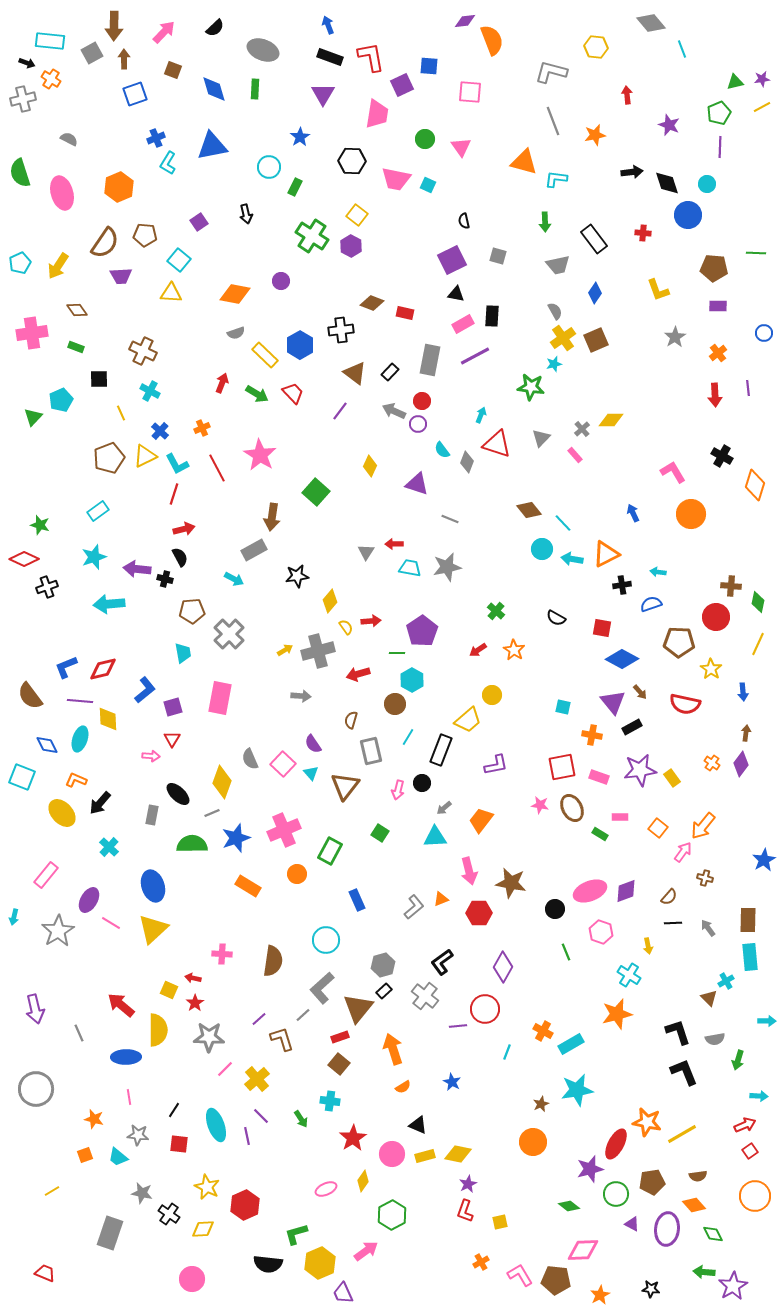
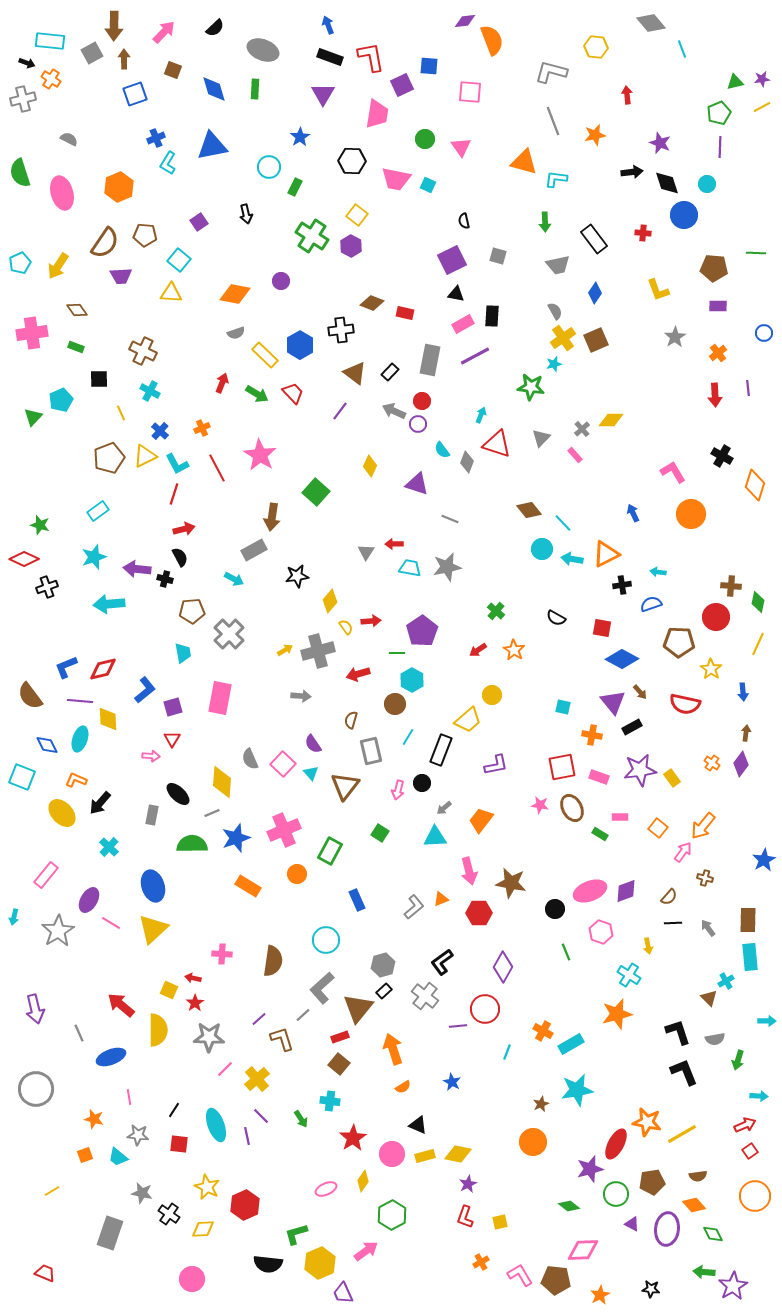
purple star at (669, 125): moved 9 px left, 18 px down
blue circle at (688, 215): moved 4 px left
yellow diamond at (222, 782): rotated 16 degrees counterclockwise
blue ellipse at (126, 1057): moved 15 px left; rotated 20 degrees counterclockwise
red L-shape at (465, 1211): moved 6 px down
